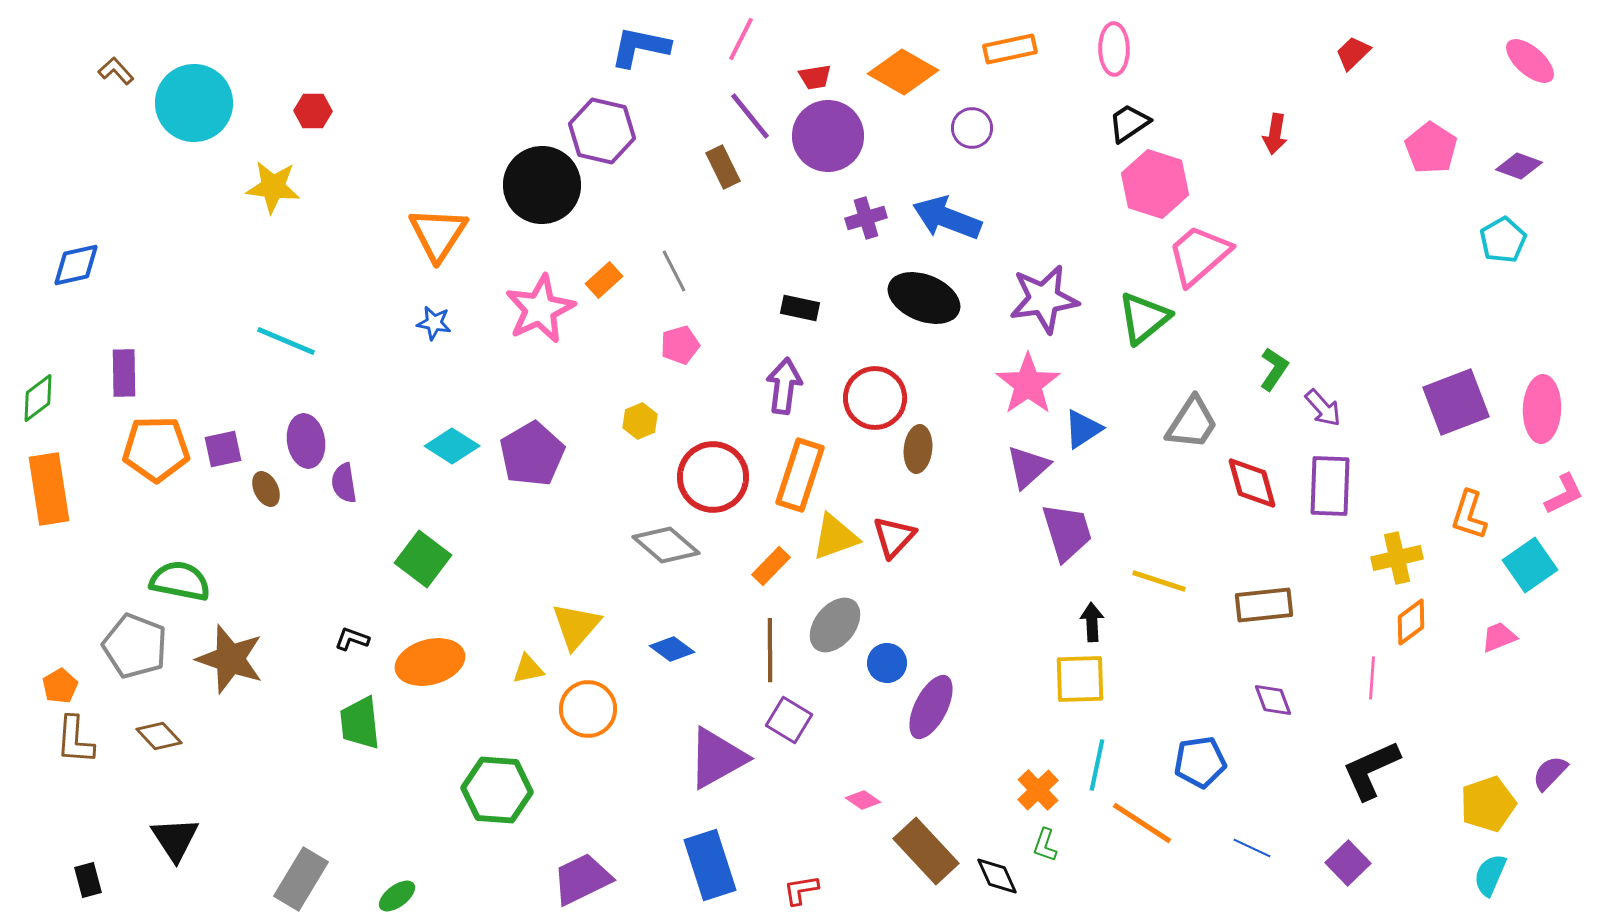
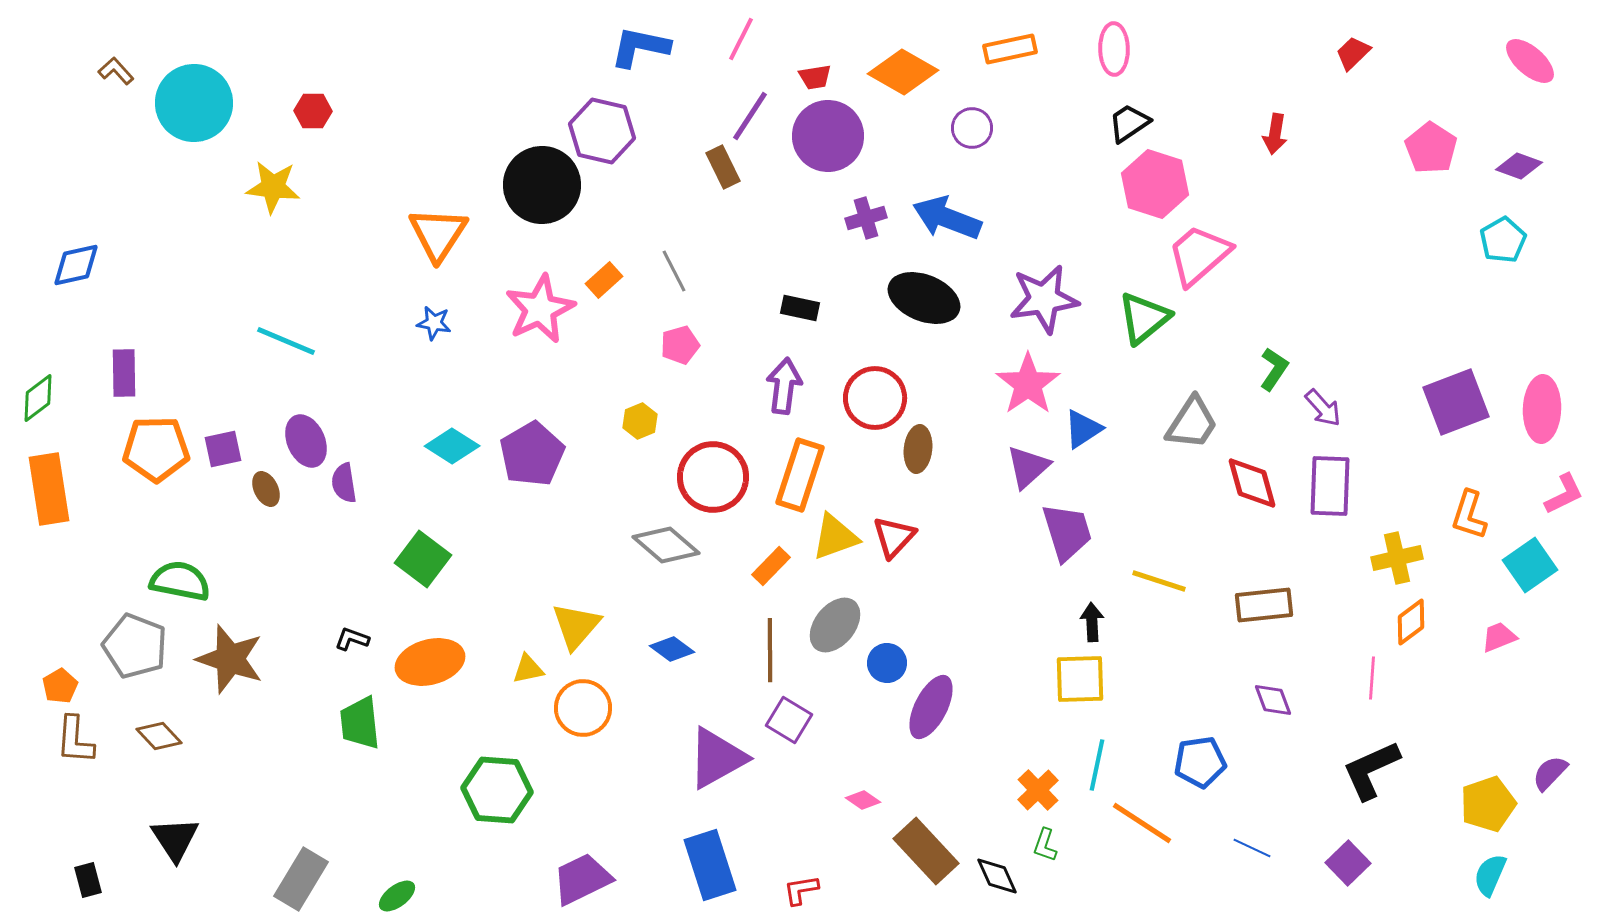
purple line at (750, 116): rotated 72 degrees clockwise
purple ellipse at (306, 441): rotated 15 degrees counterclockwise
orange circle at (588, 709): moved 5 px left, 1 px up
